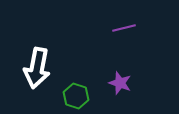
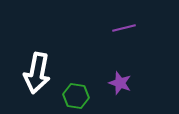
white arrow: moved 5 px down
green hexagon: rotated 10 degrees counterclockwise
